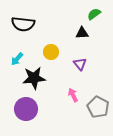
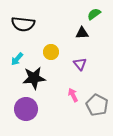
gray pentagon: moved 1 px left, 2 px up
